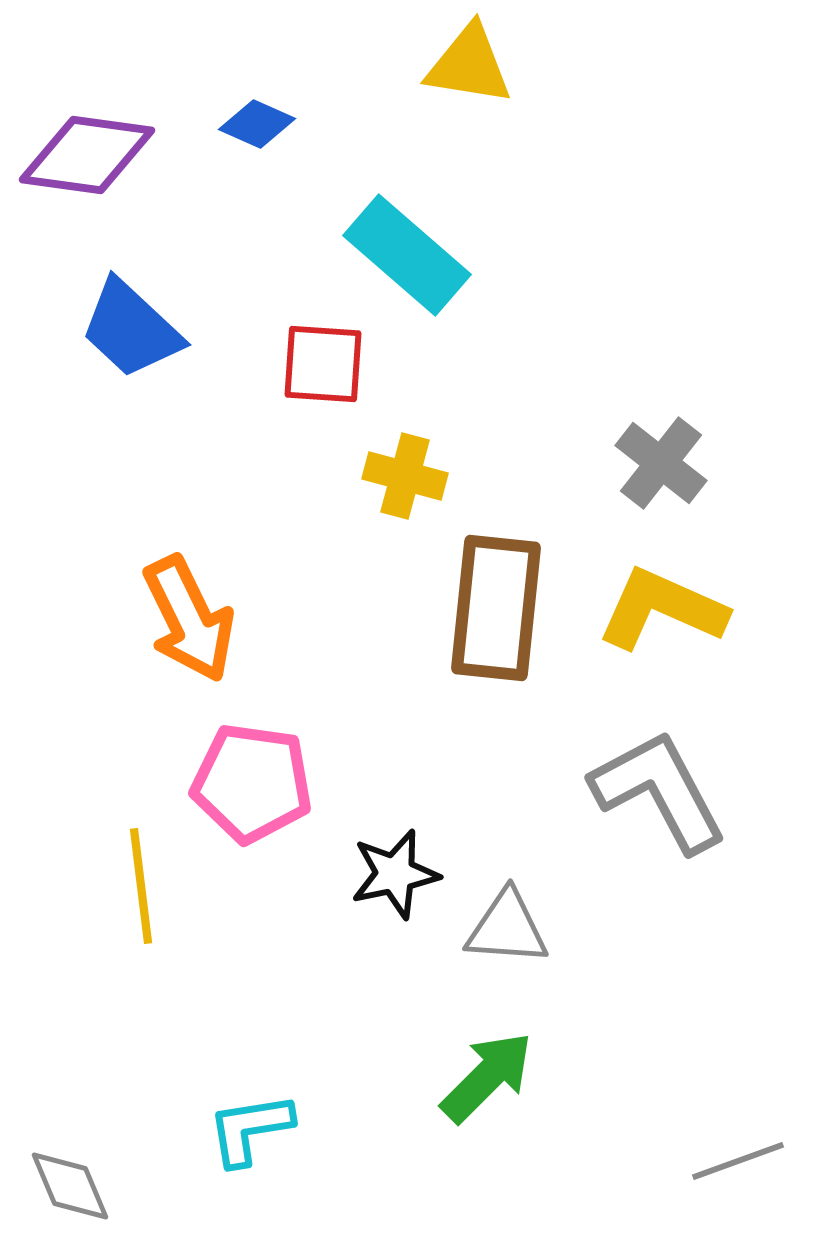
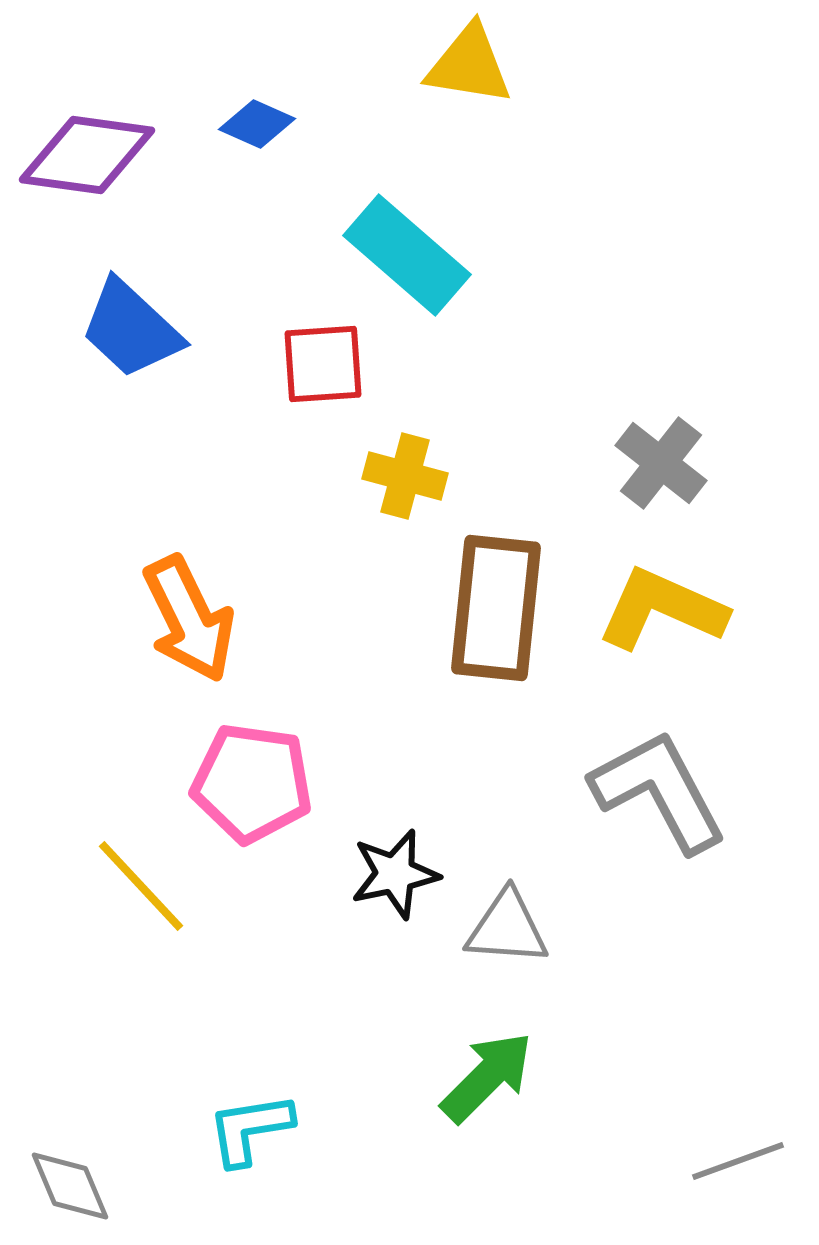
red square: rotated 8 degrees counterclockwise
yellow line: rotated 36 degrees counterclockwise
